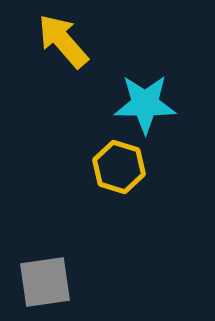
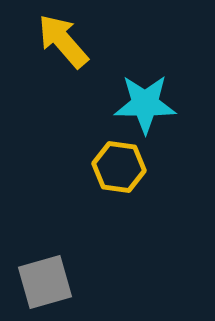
yellow hexagon: rotated 9 degrees counterclockwise
gray square: rotated 8 degrees counterclockwise
